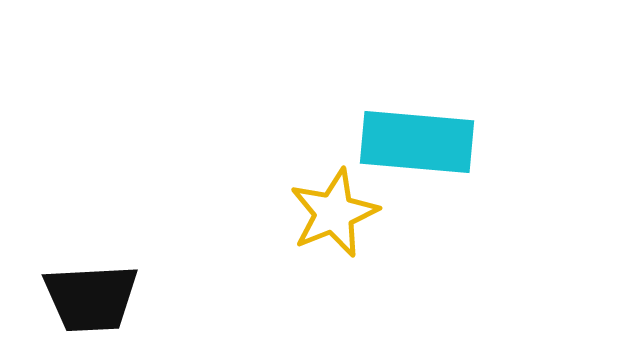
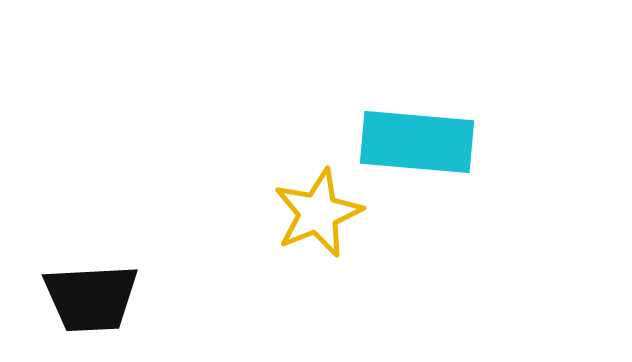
yellow star: moved 16 px left
